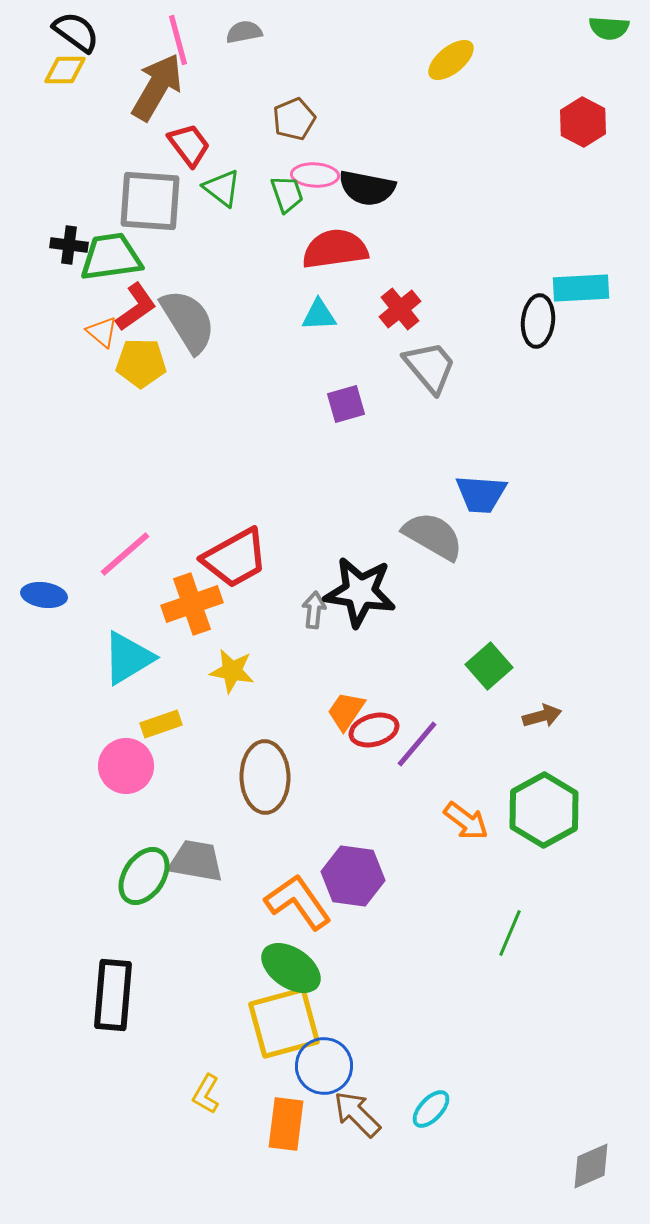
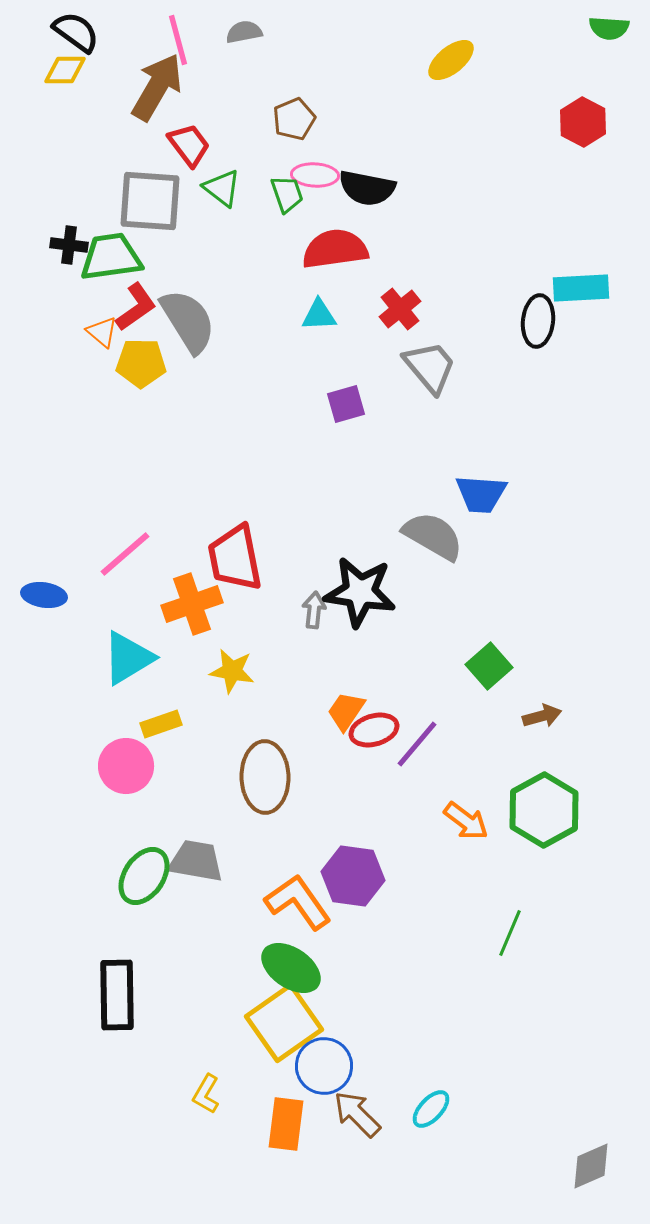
red trapezoid at (235, 558): rotated 108 degrees clockwise
black rectangle at (113, 995): moved 4 px right; rotated 6 degrees counterclockwise
yellow square at (284, 1023): rotated 20 degrees counterclockwise
